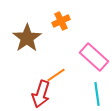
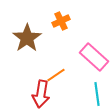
red arrow: rotated 8 degrees counterclockwise
